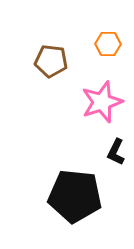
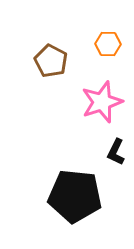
brown pentagon: rotated 20 degrees clockwise
